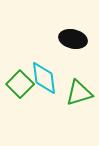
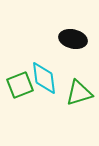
green square: moved 1 px down; rotated 24 degrees clockwise
